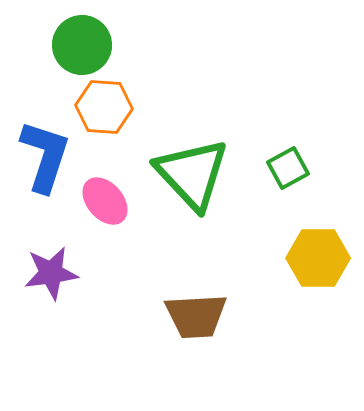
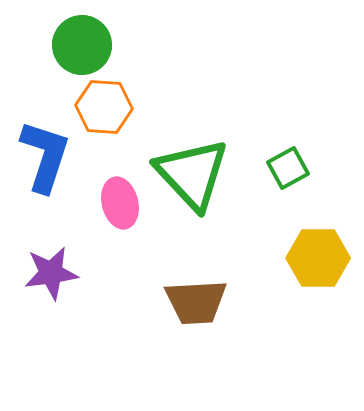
pink ellipse: moved 15 px right, 2 px down; rotated 27 degrees clockwise
brown trapezoid: moved 14 px up
